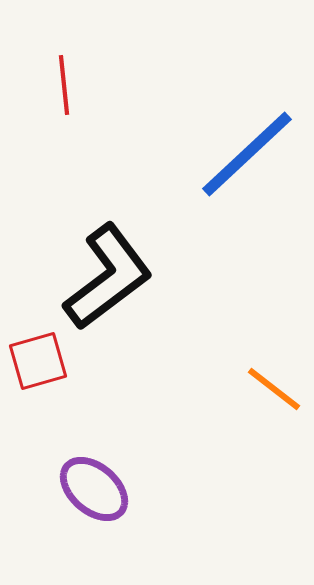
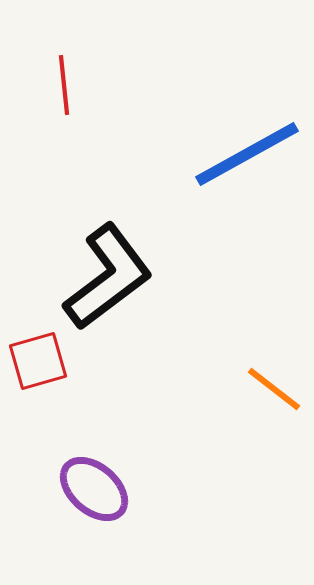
blue line: rotated 14 degrees clockwise
